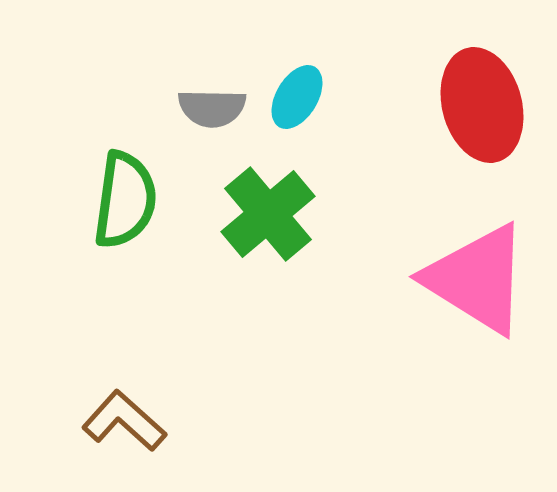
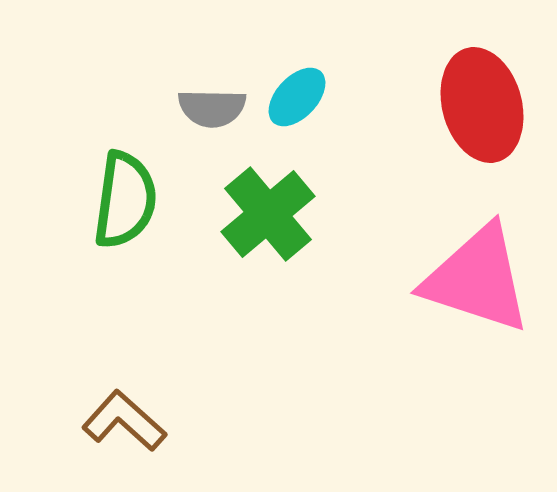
cyan ellipse: rotated 12 degrees clockwise
pink triangle: rotated 14 degrees counterclockwise
